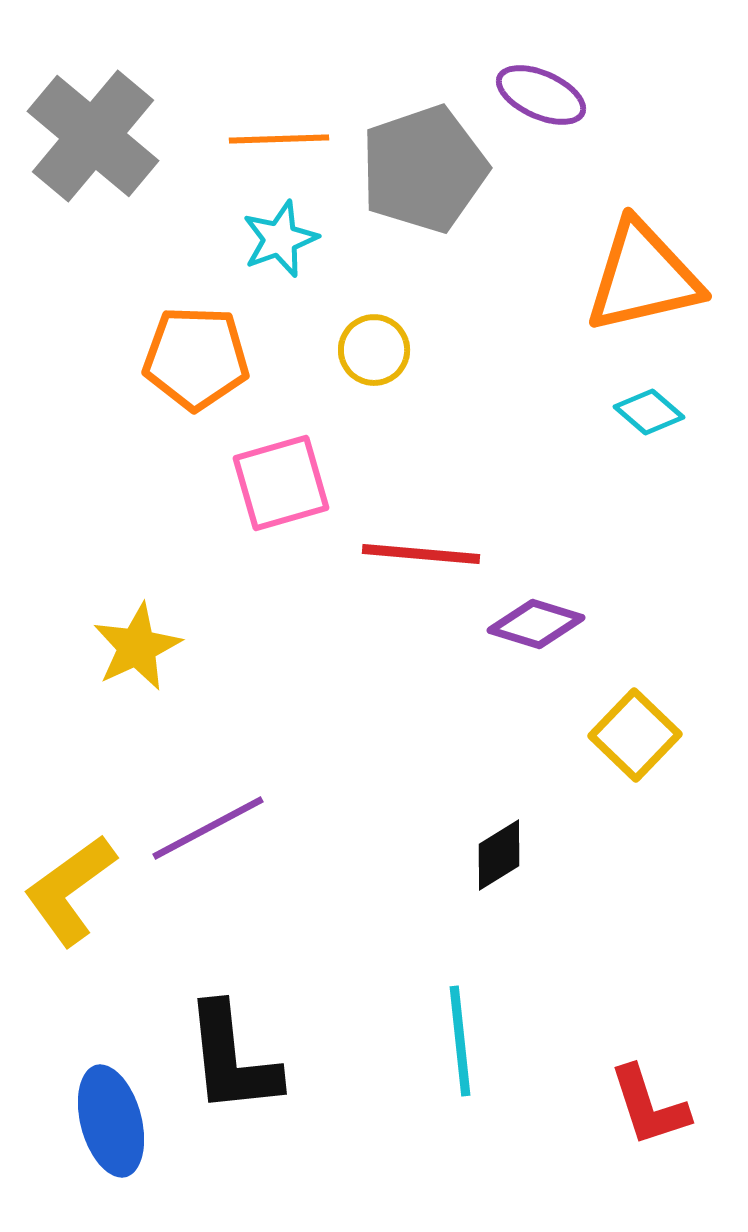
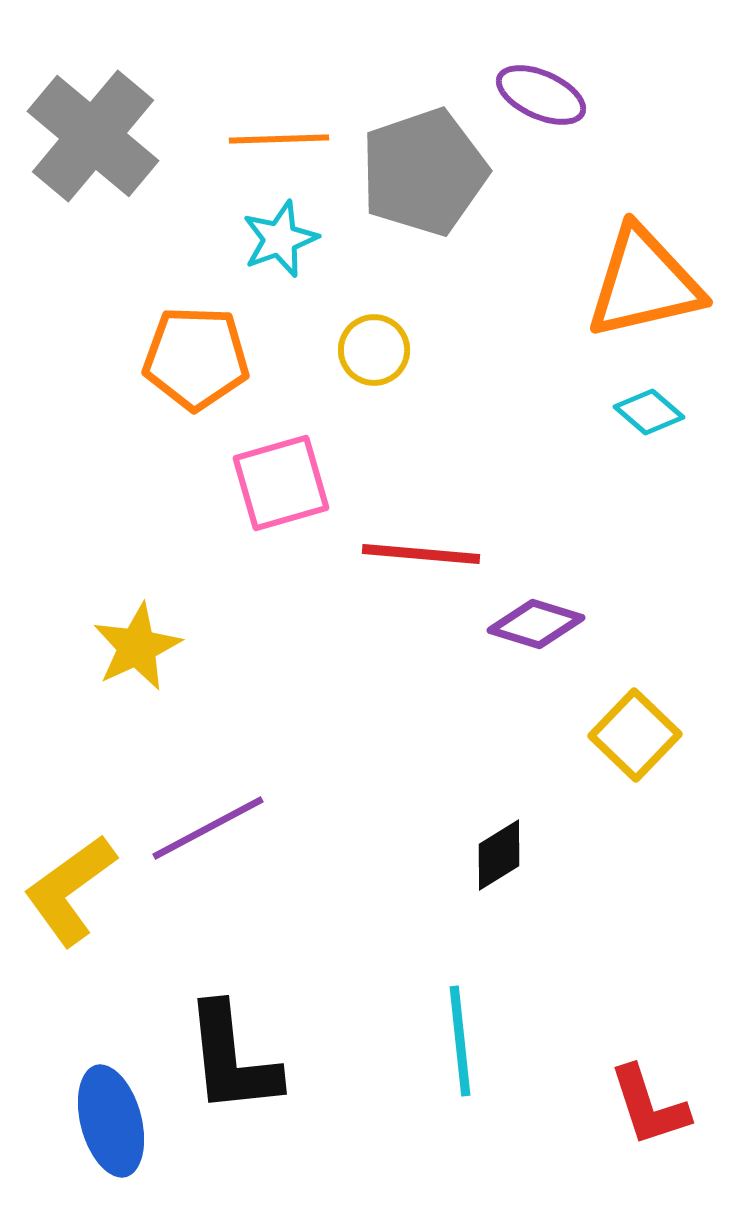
gray pentagon: moved 3 px down
orange triangle: moved 1 px right, 6 px down
